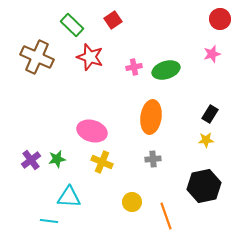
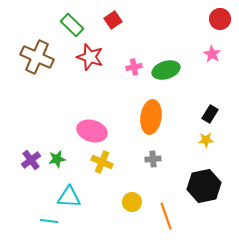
pink star: rotated 24 degrees counterclockwise
